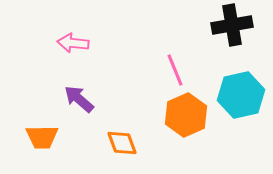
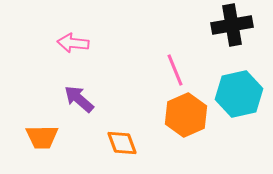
cyan hexagon: moved 2 px left, 1 px up
